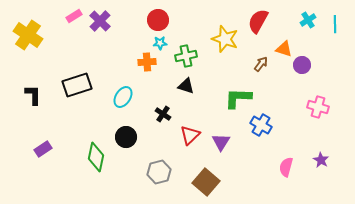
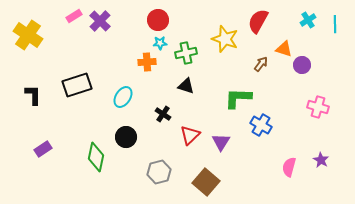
green cross: moved 3 px up
pink semicircle: moved 3 px right
